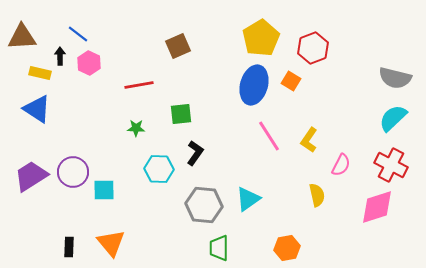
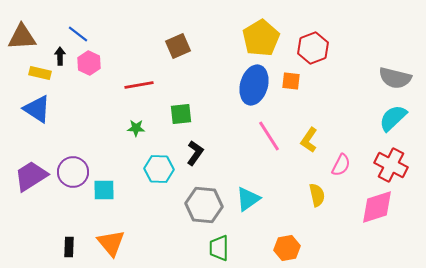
orange square: rotated 24 degrees counterclockwise
